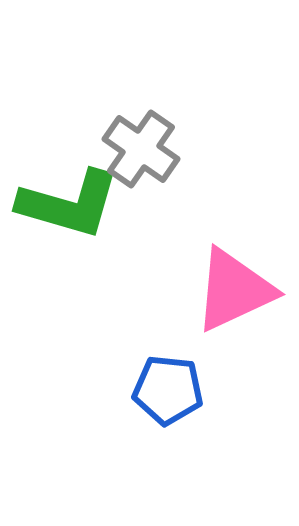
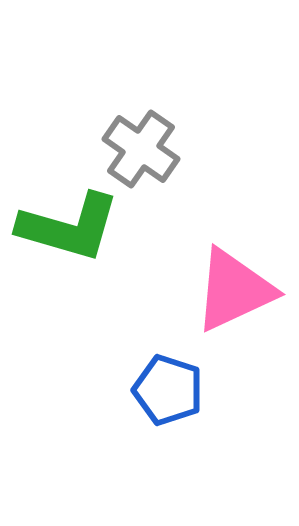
green L-shape: moved 23 px down
blue pentagon: rotated 12 degrees clockwise
